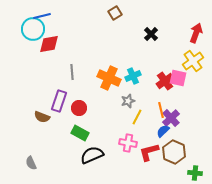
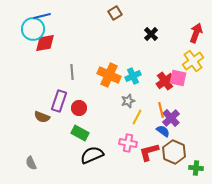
red diamond: moved 4 px left, 1 px up
orange cross: moved 3 px up
blue semicircle: rotated 80 degrees clockwise
green cross: moved 1 px right, 5 px up
